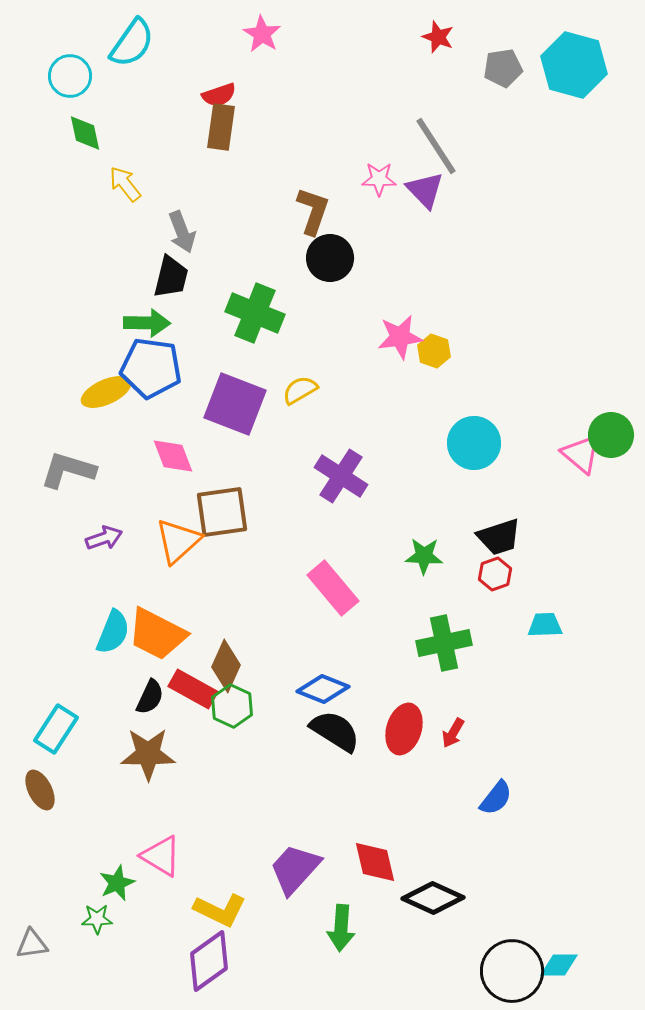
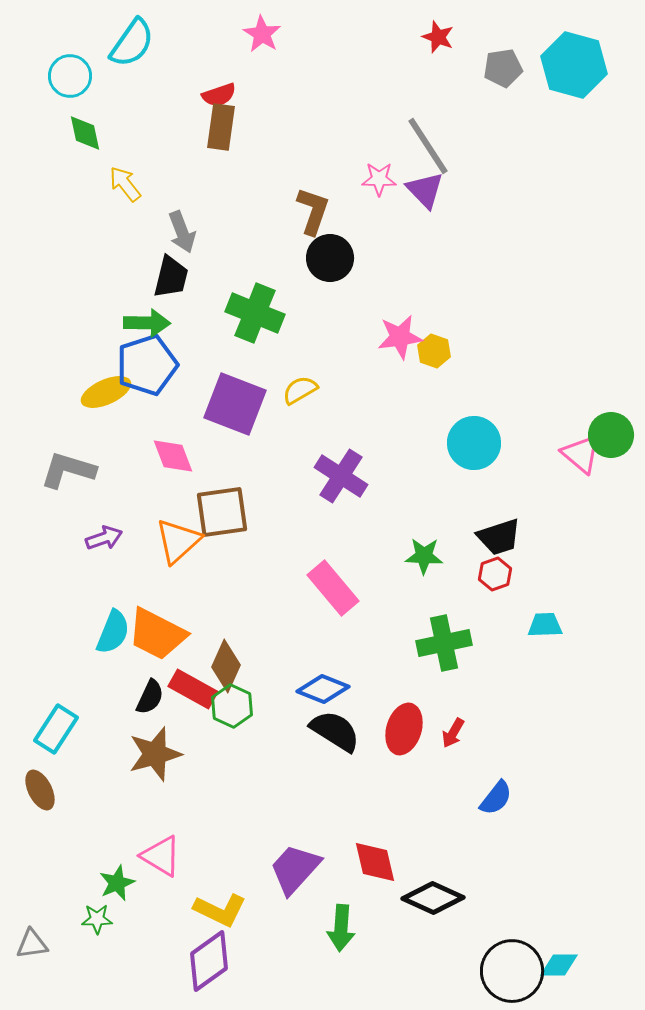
gray line at (436, 146): moved 8 px left
blue pentagon at (151, 368): moved 4 px left, 3 px up; rotated 26 degrees counterclockwise
brown star at (148, 754): moved 7 px right; rotated 16 degrees counterclockwise
